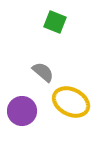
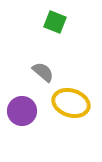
yellow ellipse: moved 1 px down; rotated 9 degrees counterclockwise
